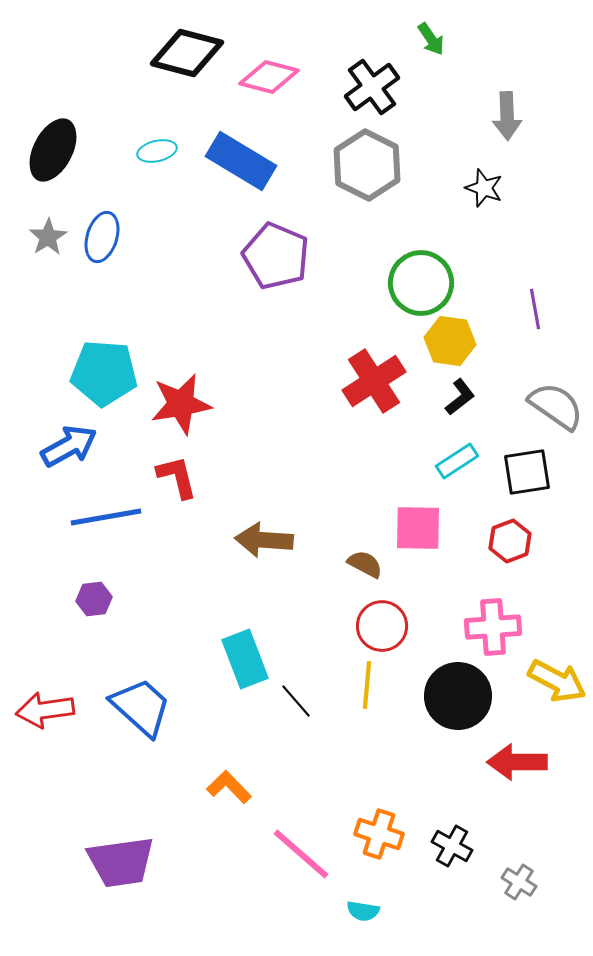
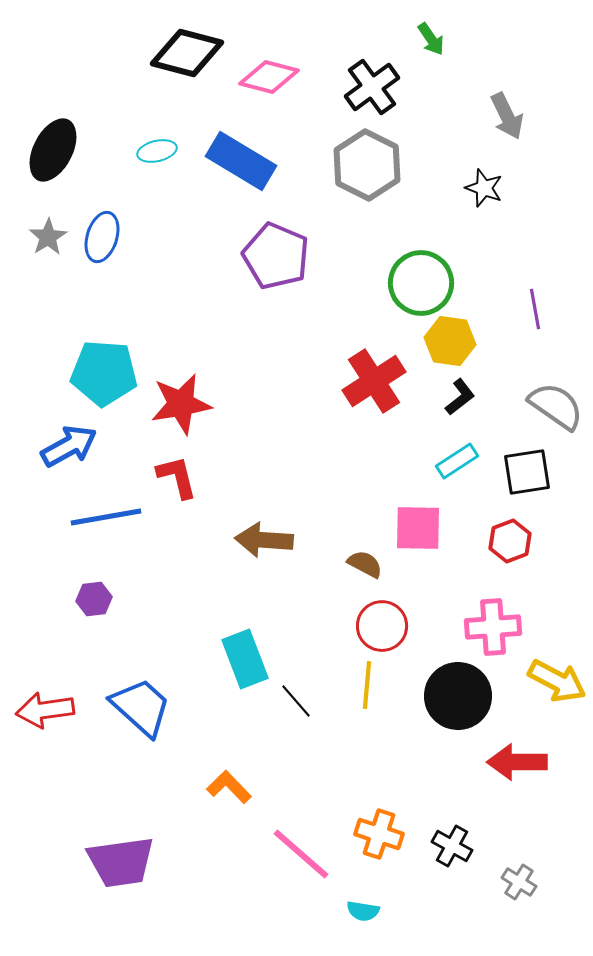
gray arrow at (507, 116): rotated 24 degrees counterclockwise
